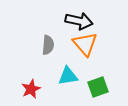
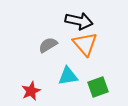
gray semicircle: rotated 126 degrees counterclockwise
red star: moved 2 px down
